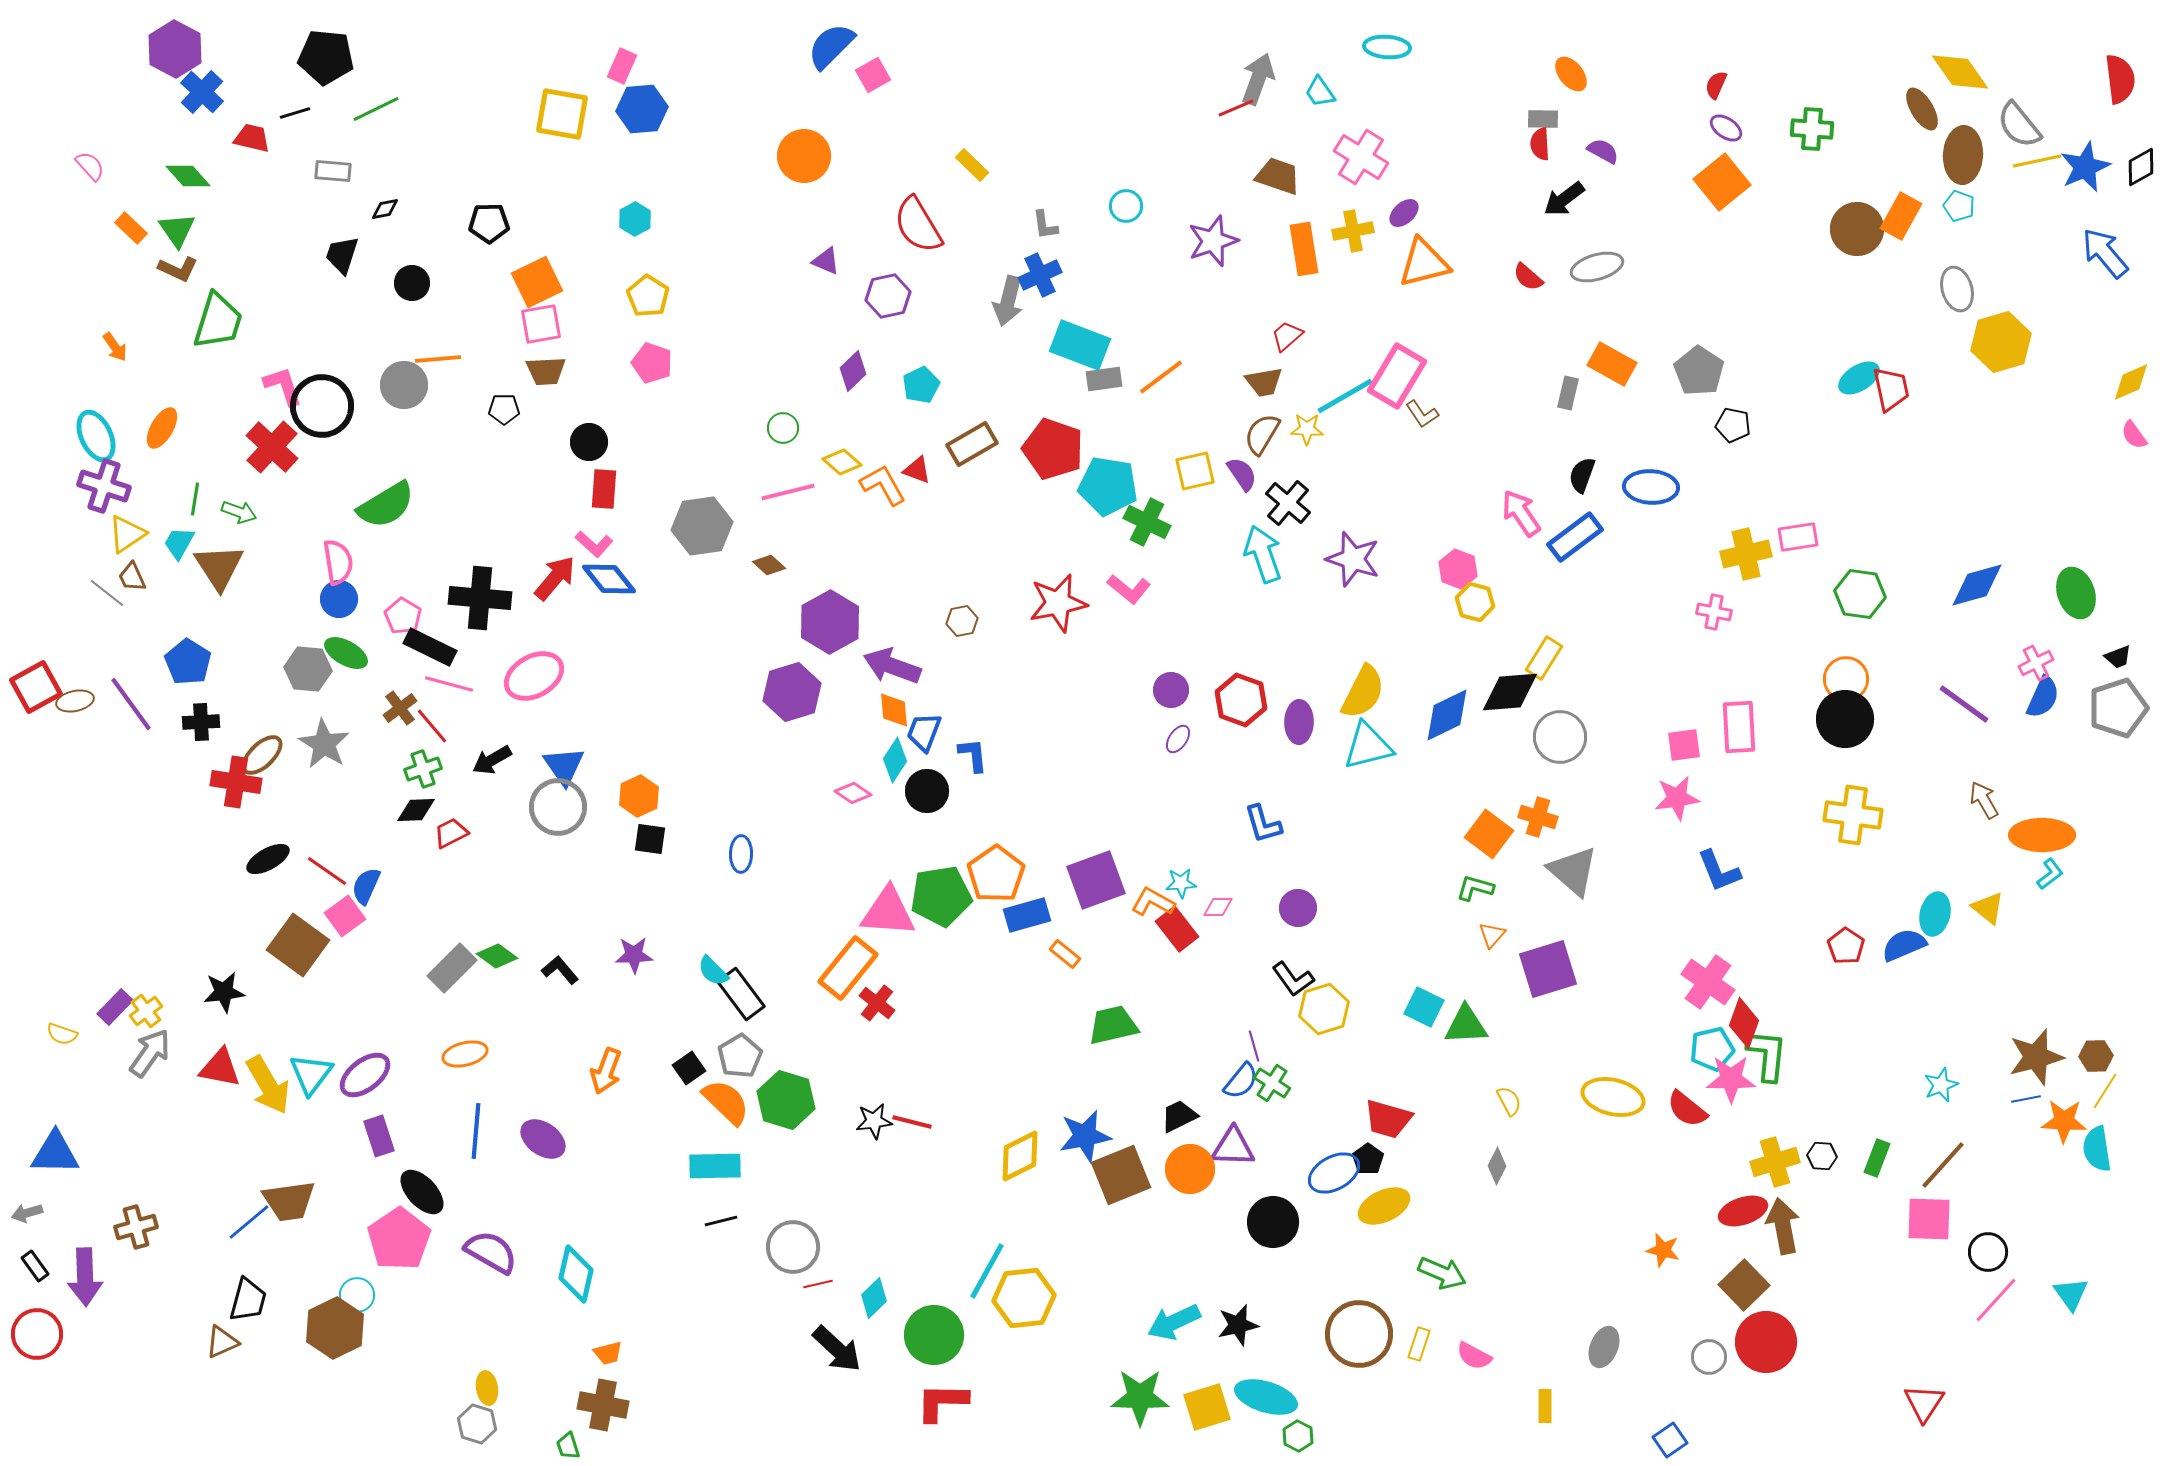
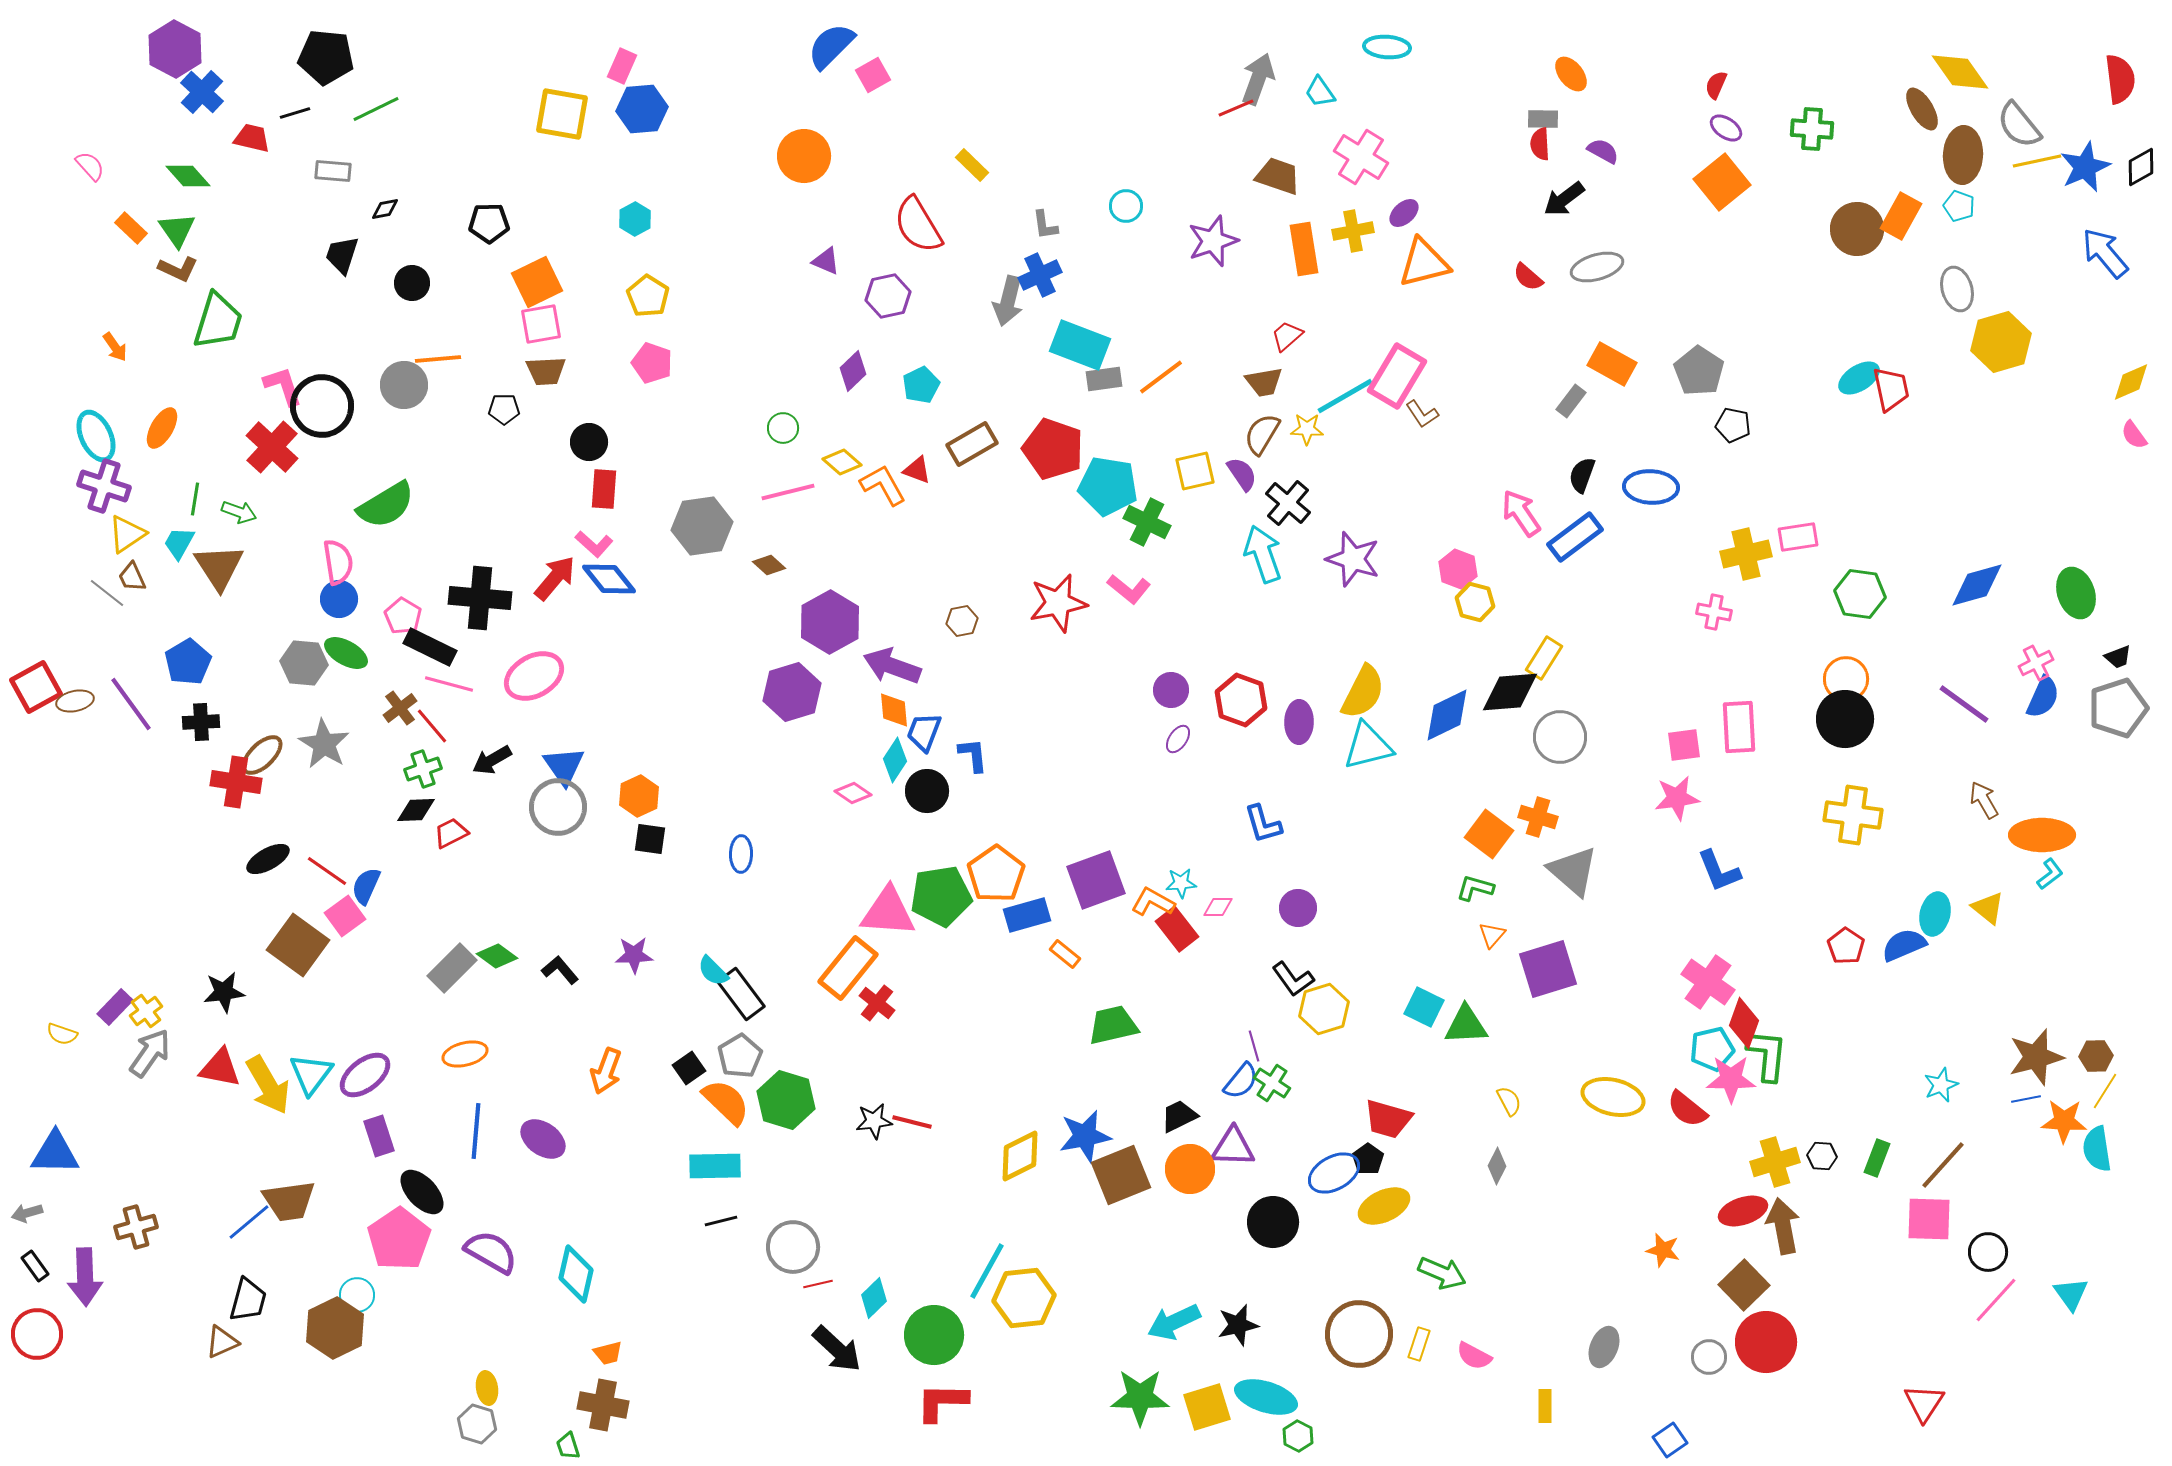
gray rectangle at (1568, 393): moved 3 px right, 8 px down; rotated 24 degrees clockwise
blue pentagon at (188, 662): rotated 9 degrees clockwise
gray hexagon at (308, 669): moved 4 px left, 6 px up
